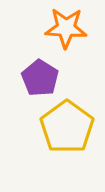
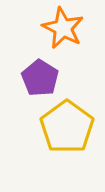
orange star: moved 3 px left; rotated 24 degrees clockwise
